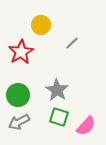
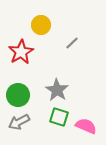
pink semicircle: rotated 110 degrees counterclockwise
